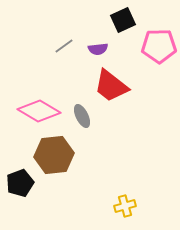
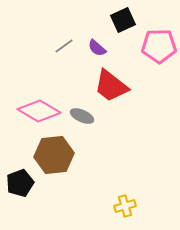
purple semicircle: moved 1 px left, 1 px up; rotated 48 degrees clockwise
gray ellipse: rotated 40 degrees counterclockwise
